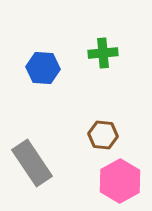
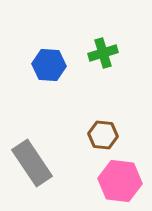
green cross: rotated 12 degrees counterclockwise
blue hexagon: moved 6 px right, 3 px up
pink hexagon: rotated 24 degrees counterclockwise
